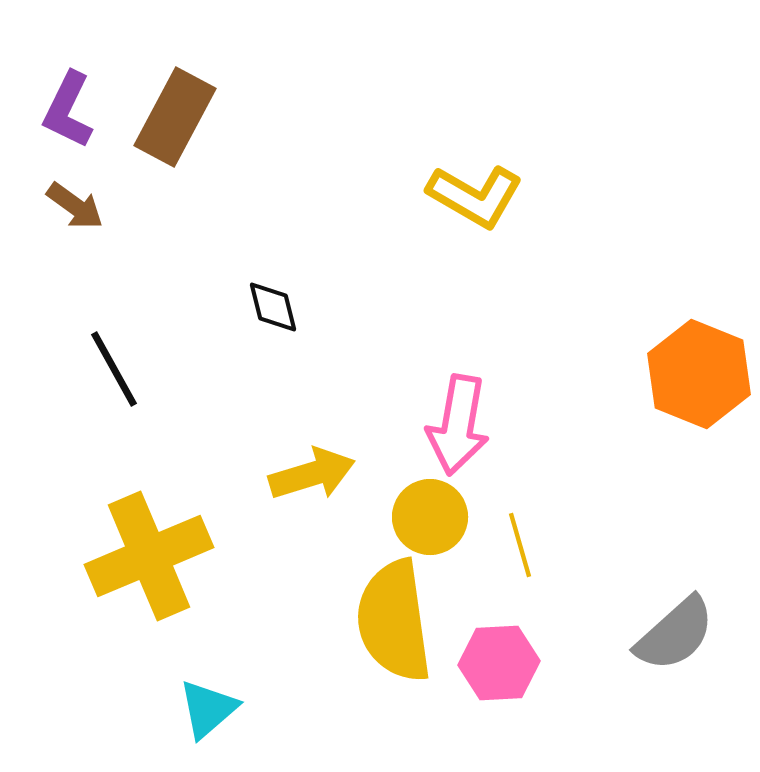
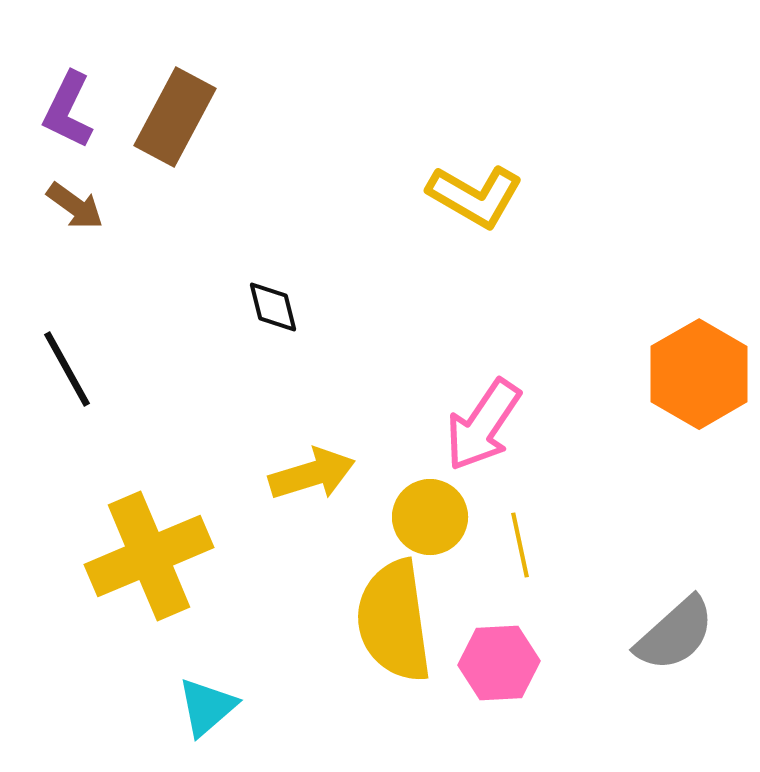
black line: moved 47 px left
orange hexagon: rotated 8 degrees clockwise
pink arrow: moved 25 px right; rotated 24 degrees clockwise
yellow line: rotated 4 degrees clockwise
cyan triangle: moved 1 px left, 2 px up
